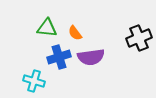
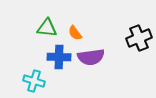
blue cross: rotated 20 degrees clockwise
